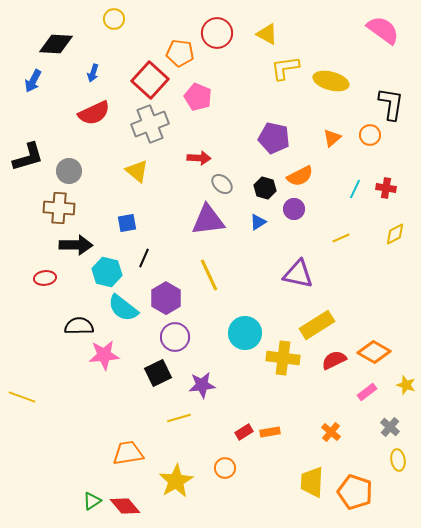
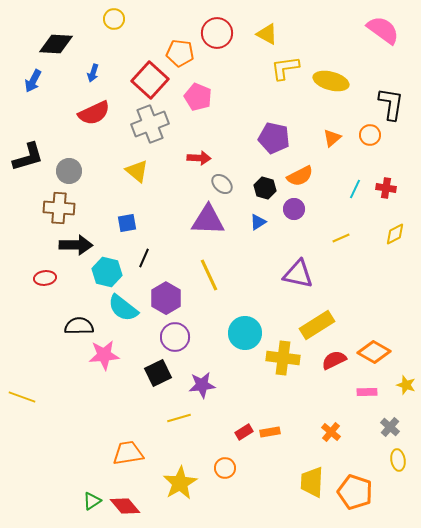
purple triangle at (208, 220): rotated 9 degrees clockwise
pink rectangle at (367, 392): rotated 36 degrees clockwise
yellow star at (176, 481): moved 4 px right, 2 px down
